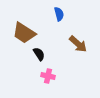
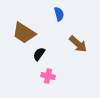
black semicircle: rotated 112 degrees counterclockwise
